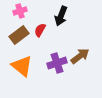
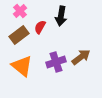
pink cross: rotated 24 degrees counterclockwise
black arrow: rotated 12 degrees counterclockwise
red semicircle: moved 3 px up
brown arrow: moved 1 px right, 1 px down
purple cross: moved 1 px left, 1 px up
